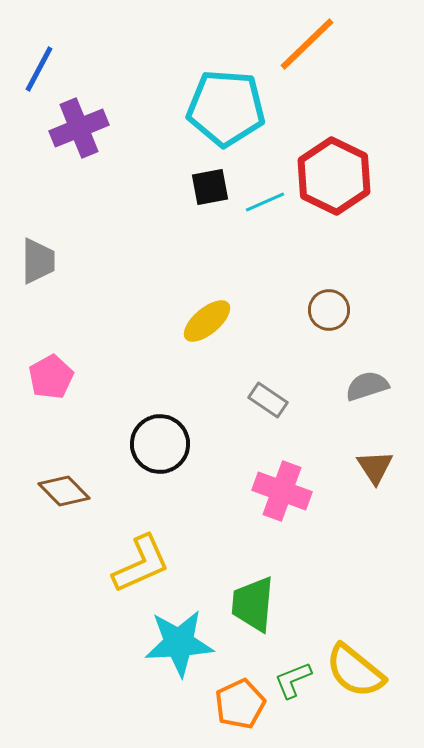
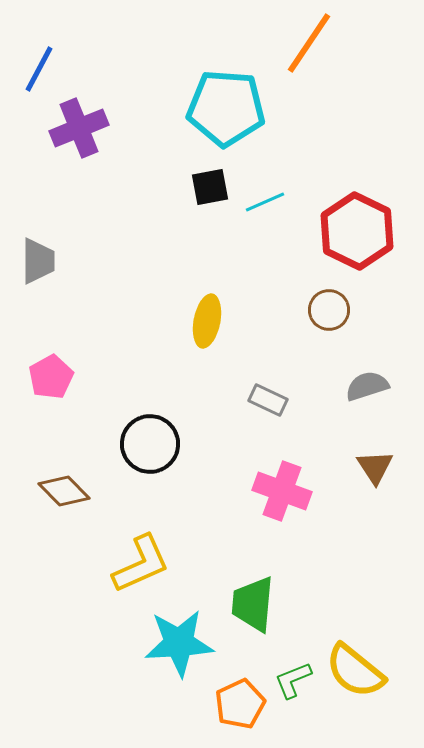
orange line: moved 2 px right, 1 px up; rotated 12 degrees counterclockwise
red hexagon: moved 23 px right, 55 px down
yellow ellipse: rotated 39 degrees counterclockwise
gray rectangle: rotated 9 degrees counterclockwise
black circle: moved 10 px left
